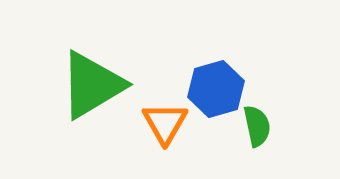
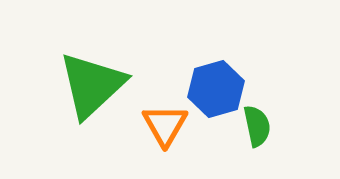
green triangle: rotated 12 degrees counterclockwise
orange triangle: moved 2 px down
